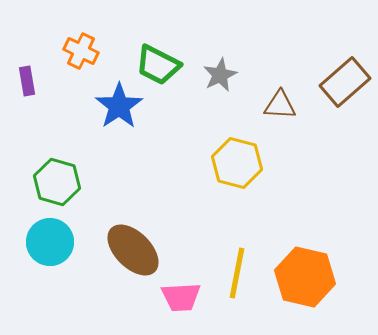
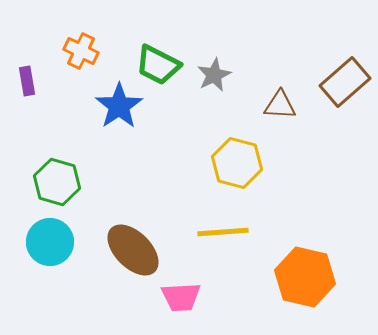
gray star: moved 6 px left
yellow line: moved 14 px left, 41 px up; rotated 75 degrees clockwise
